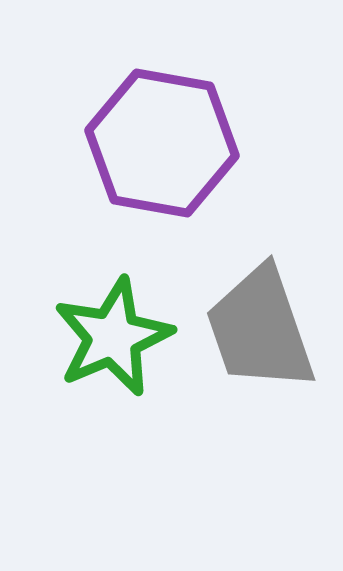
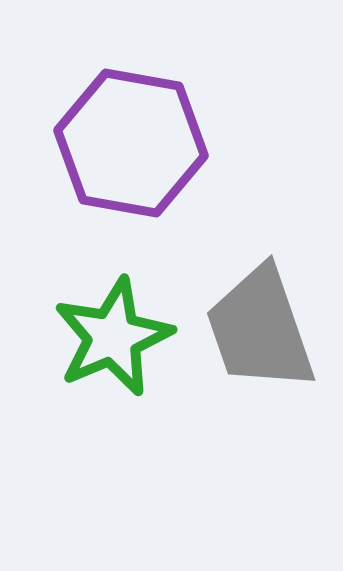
purple hexagon: moved 31 px left
